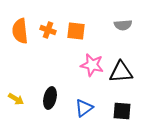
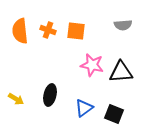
black ellipse: moved 3 px up
black square: moved 8 px left, 3 px down; rotated 18 degrees clockwise
